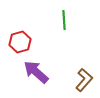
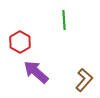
red hexagon: rotated 15 degrees counterclockwise
